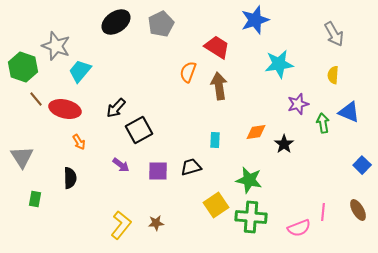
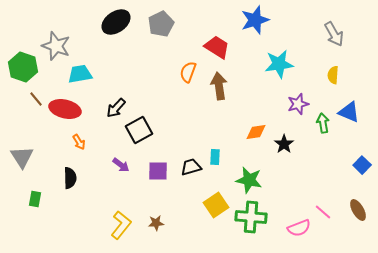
cyan trapezoid: moved 3 px down; rotated 40 degrees clockwise
cyan rectangle: moved 17 px down
pink line: rotated 54 degrees counterclockwise
